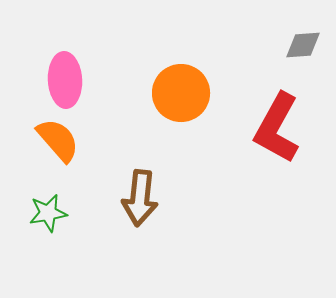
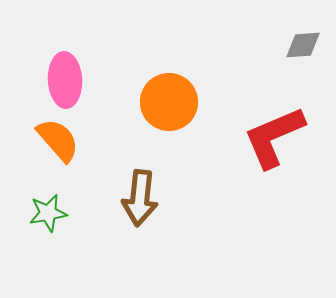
orange circle: moved 12 px left, 9 px down
red L-shape: moved 3 px left, 9 px down; rotated 38 degrees clockwise
